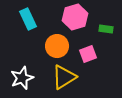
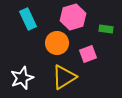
pink hexagon: moved 2 px left
orange circle: moved 3 px up
